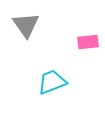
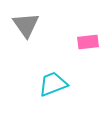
cyan trapezoid: moved 1 px right, 2 px down
